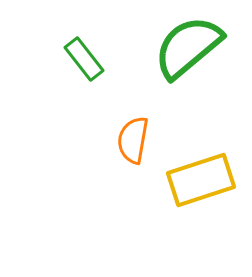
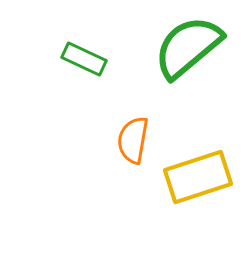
green rectangle: rotated 27 degrees counterclockwise
yellow rectangle: moved 3 px left, 3 px up
